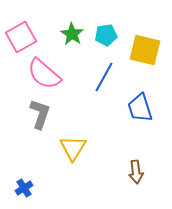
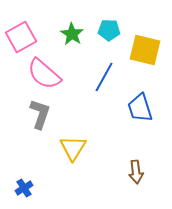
cyan pentagon: moved 3 px right, 5 px up; rotated 10 degrees clockwise
